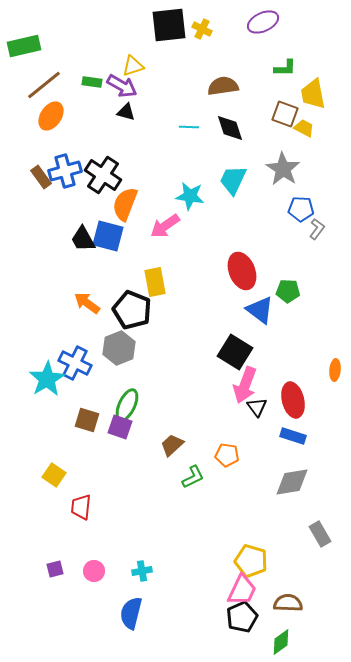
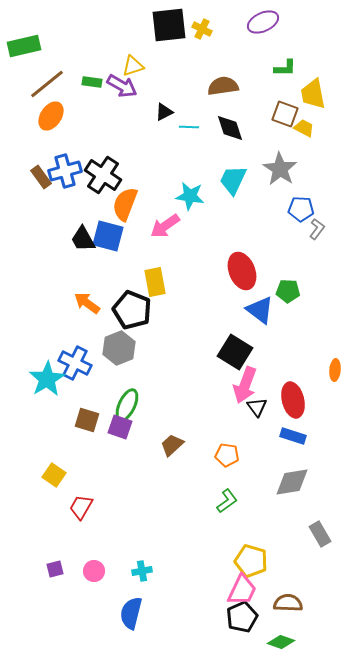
brown line at (44, 85): moved 3 px right, 1 px up
black triangle at (126, 112): moved 38 px right; rotated 42 degrees counterclockwise
gray star at (283, 169): moved 3 px left
green L-shape at (193, 477): moved 34 px right, 24 px down; rotated 10 degrees counterclockwise
red trapezoid at (81, 507): rotated 24 degrees clockwise
green diamond at (281, 642): rotated 56 degrees clockwise
